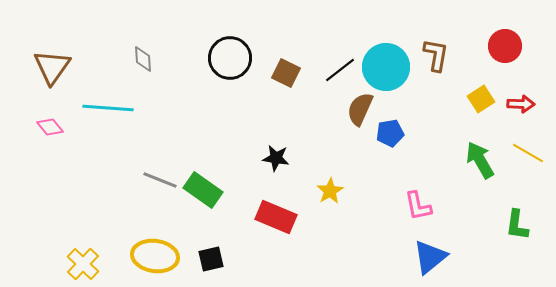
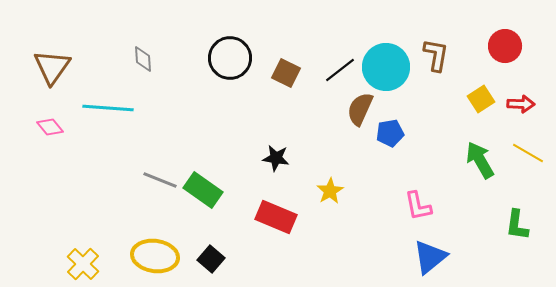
black square: rotated 36 degrees counterclockwise
